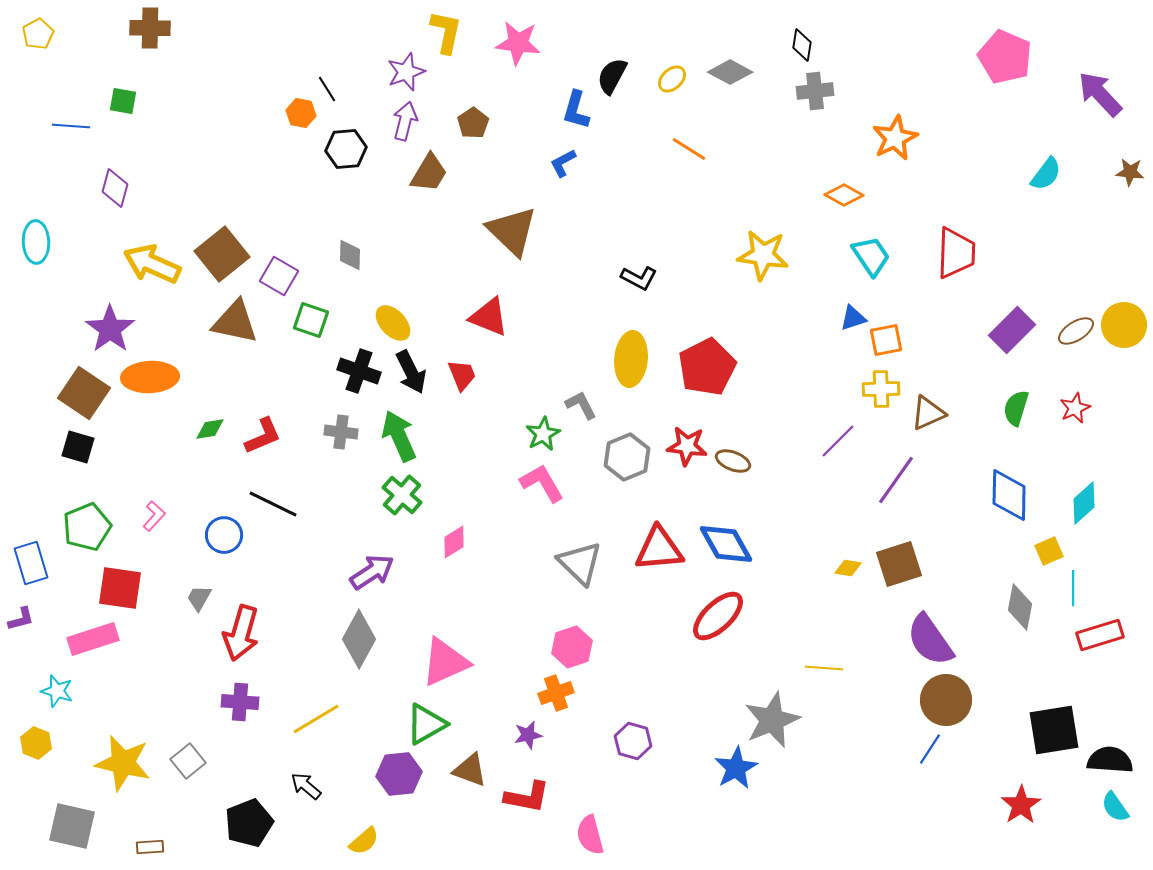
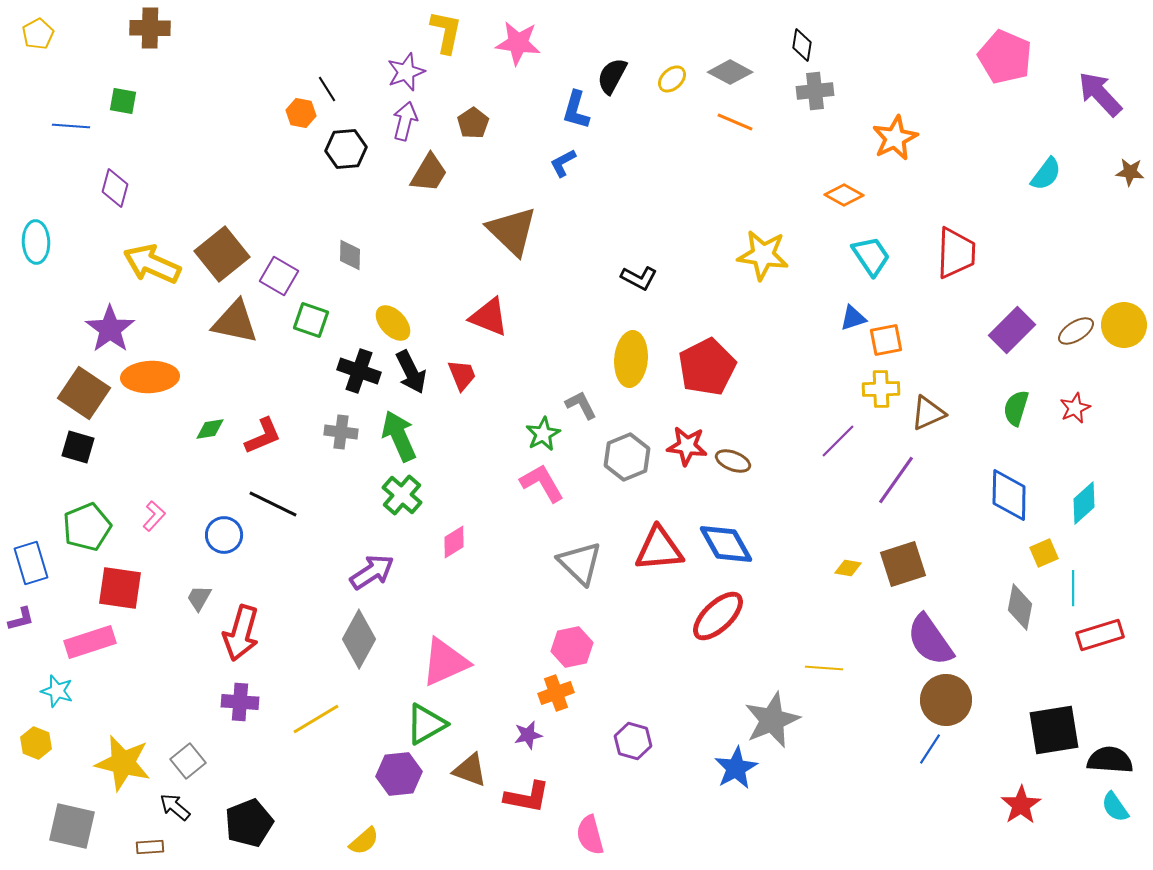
orange line at (689, 149): moved 46 px right, 27 px up; rotated 9 degrees counterclockwise
yellow square at (1049, 551): moved 5 px left, 2 px down
brown square at (899, 564): moved 4 px right
pink rectangle at (93, 639): moved 3 px left, 3 px down
pink hexagon at (572, 647): rotated 6 degrees clockwise
black arrow at (306, 786): moved 131 px left, 21 px down
